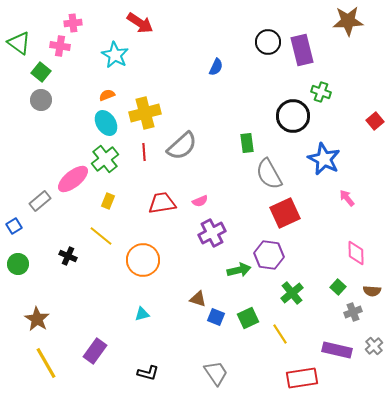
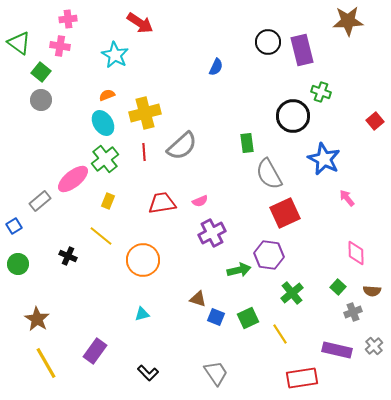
pink cross at (73, 23): moved 5 px left, 4 px up
cyan ellipse at (106, 123): moved 3 px left
black L-shape at (148, 373): rotated 30 degrees clockwise
